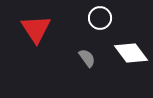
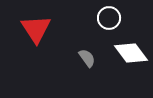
white circle: moved 9 px right
